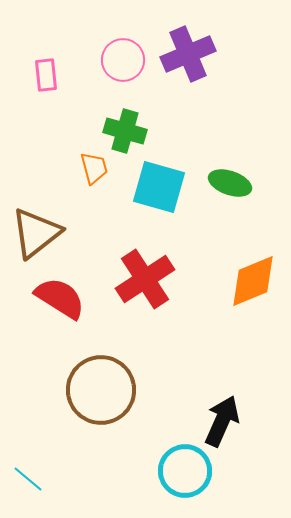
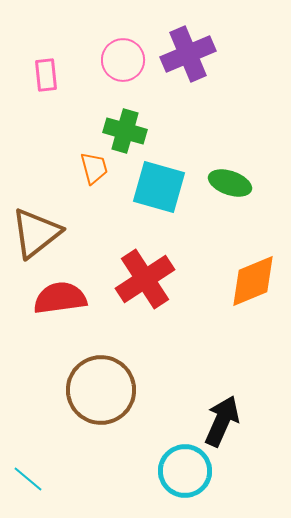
red semicircle: rotated 40 degrees counterclockwise
